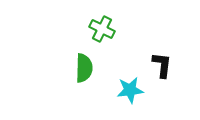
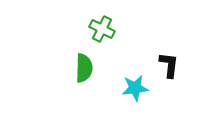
black L-shape: moved 7 px right
cyan star: moved 5 px right, 2 px up
